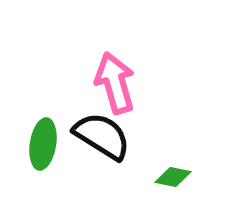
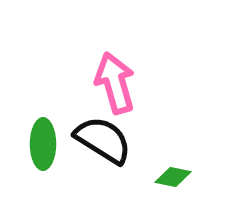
black semicircle: moved 1 px right, 4 px down
green ellipse: rotated 9 degrees counterclockwise
